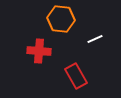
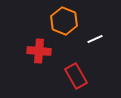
orange hexagon: moved 3 px right, 2 px down; rotated 16 degrees clockwise
